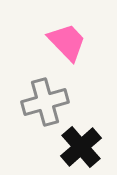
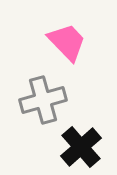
gray cross: moved 2 px left, 2 px up
